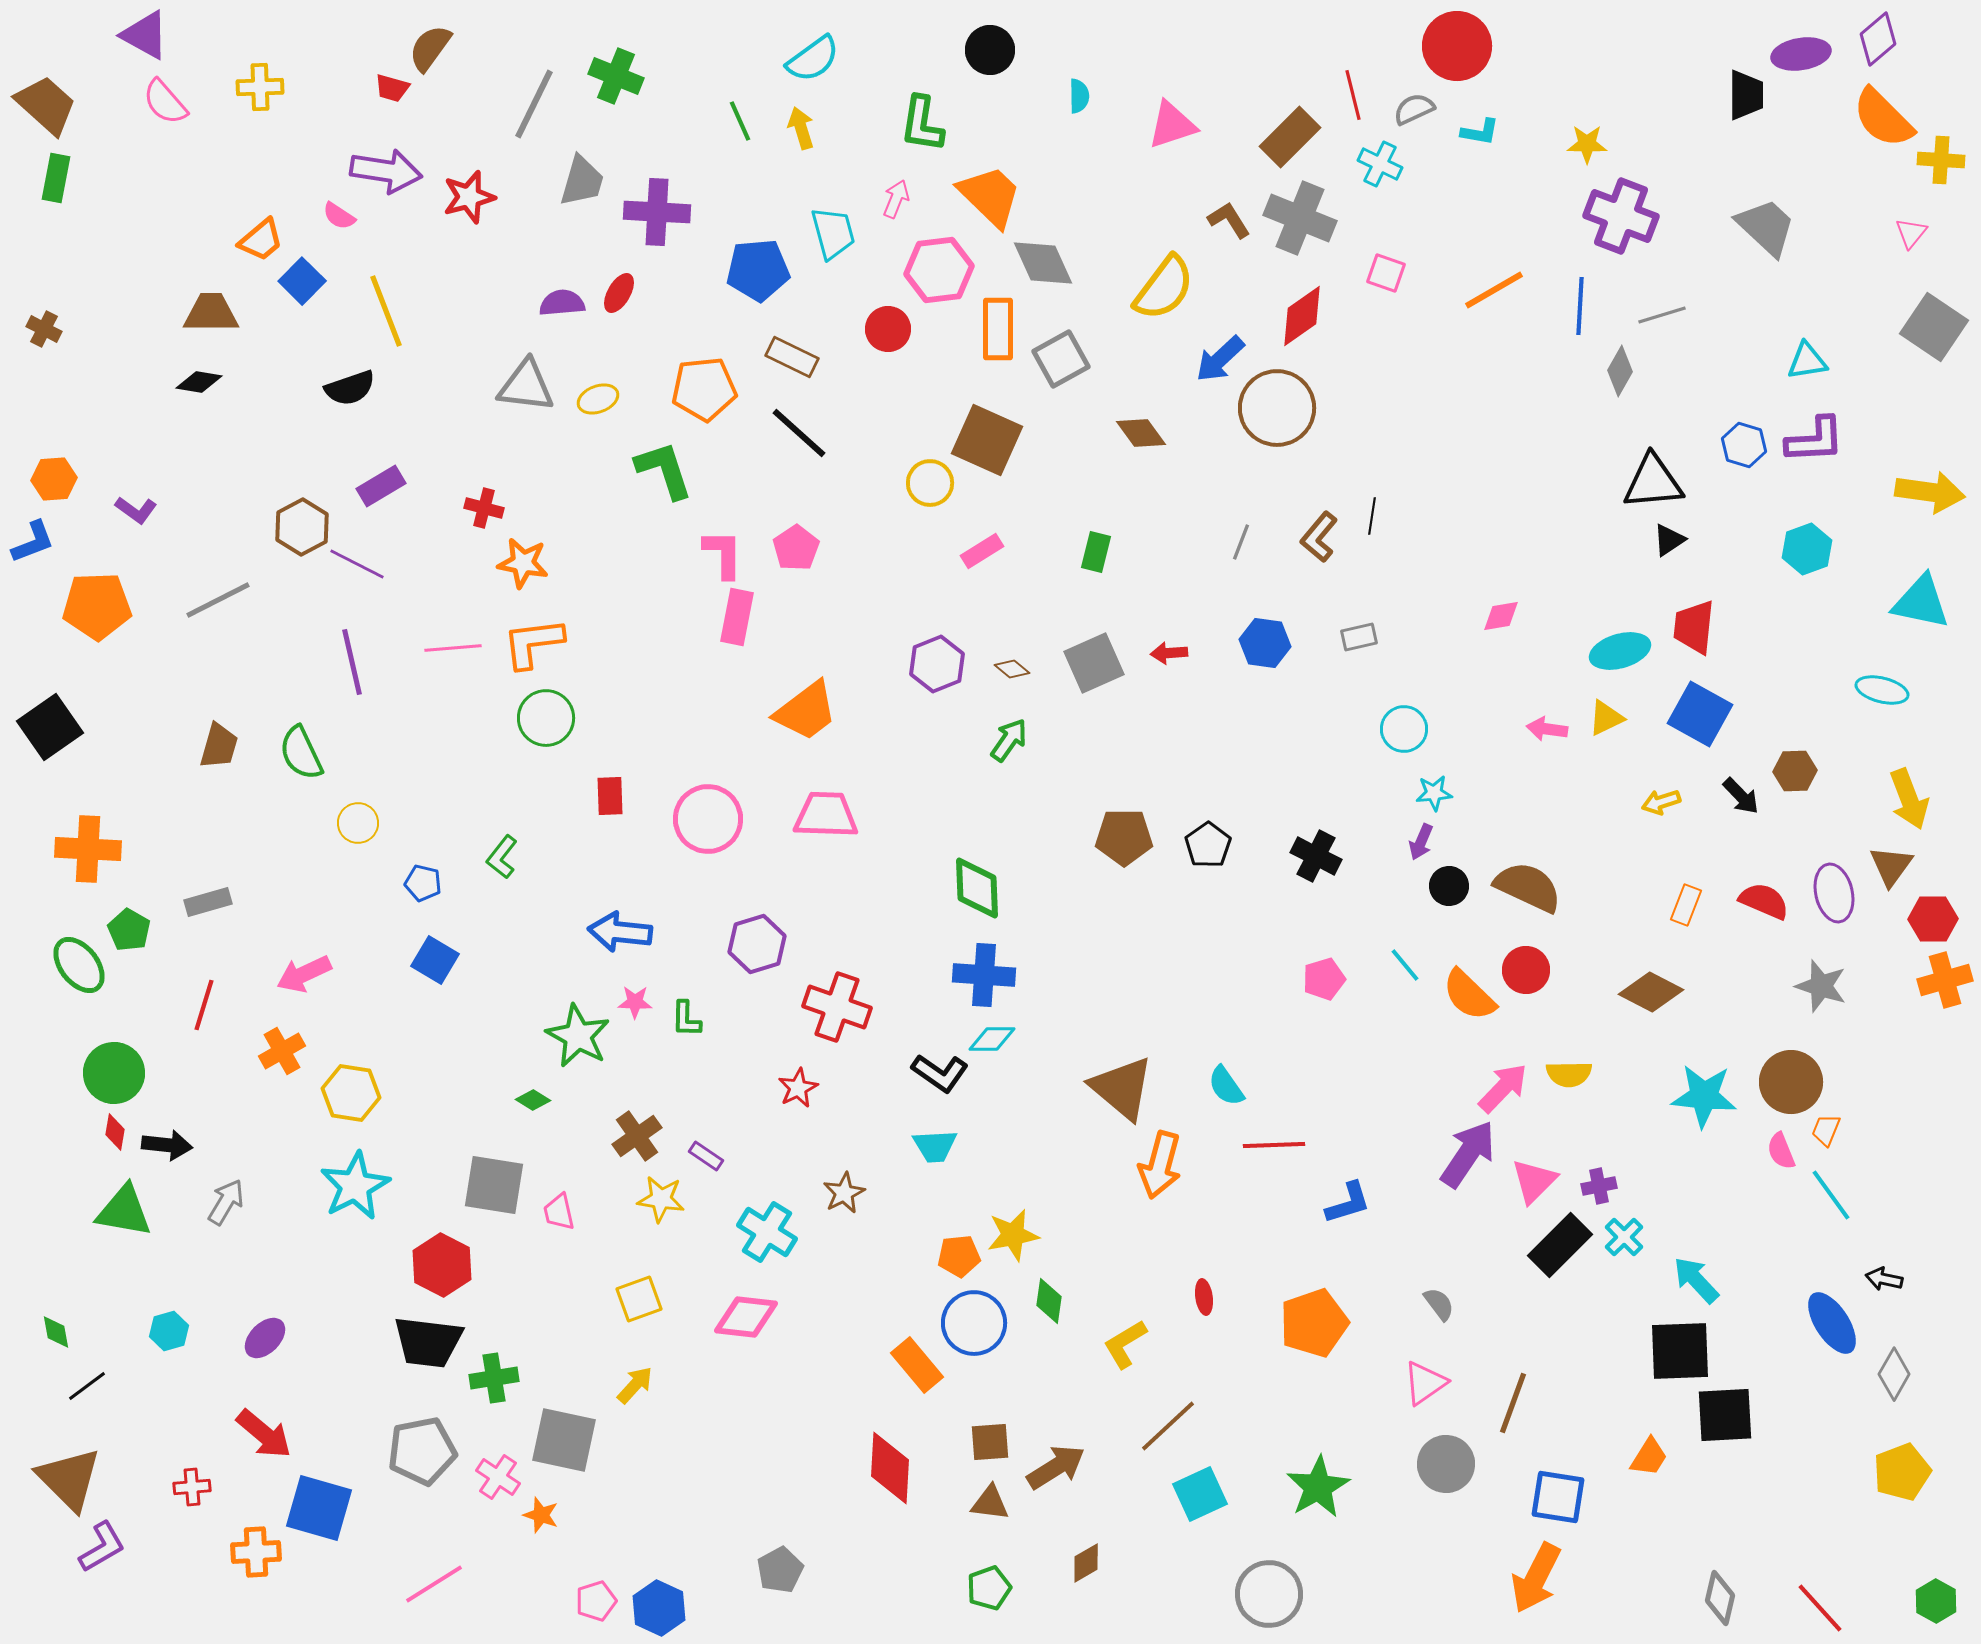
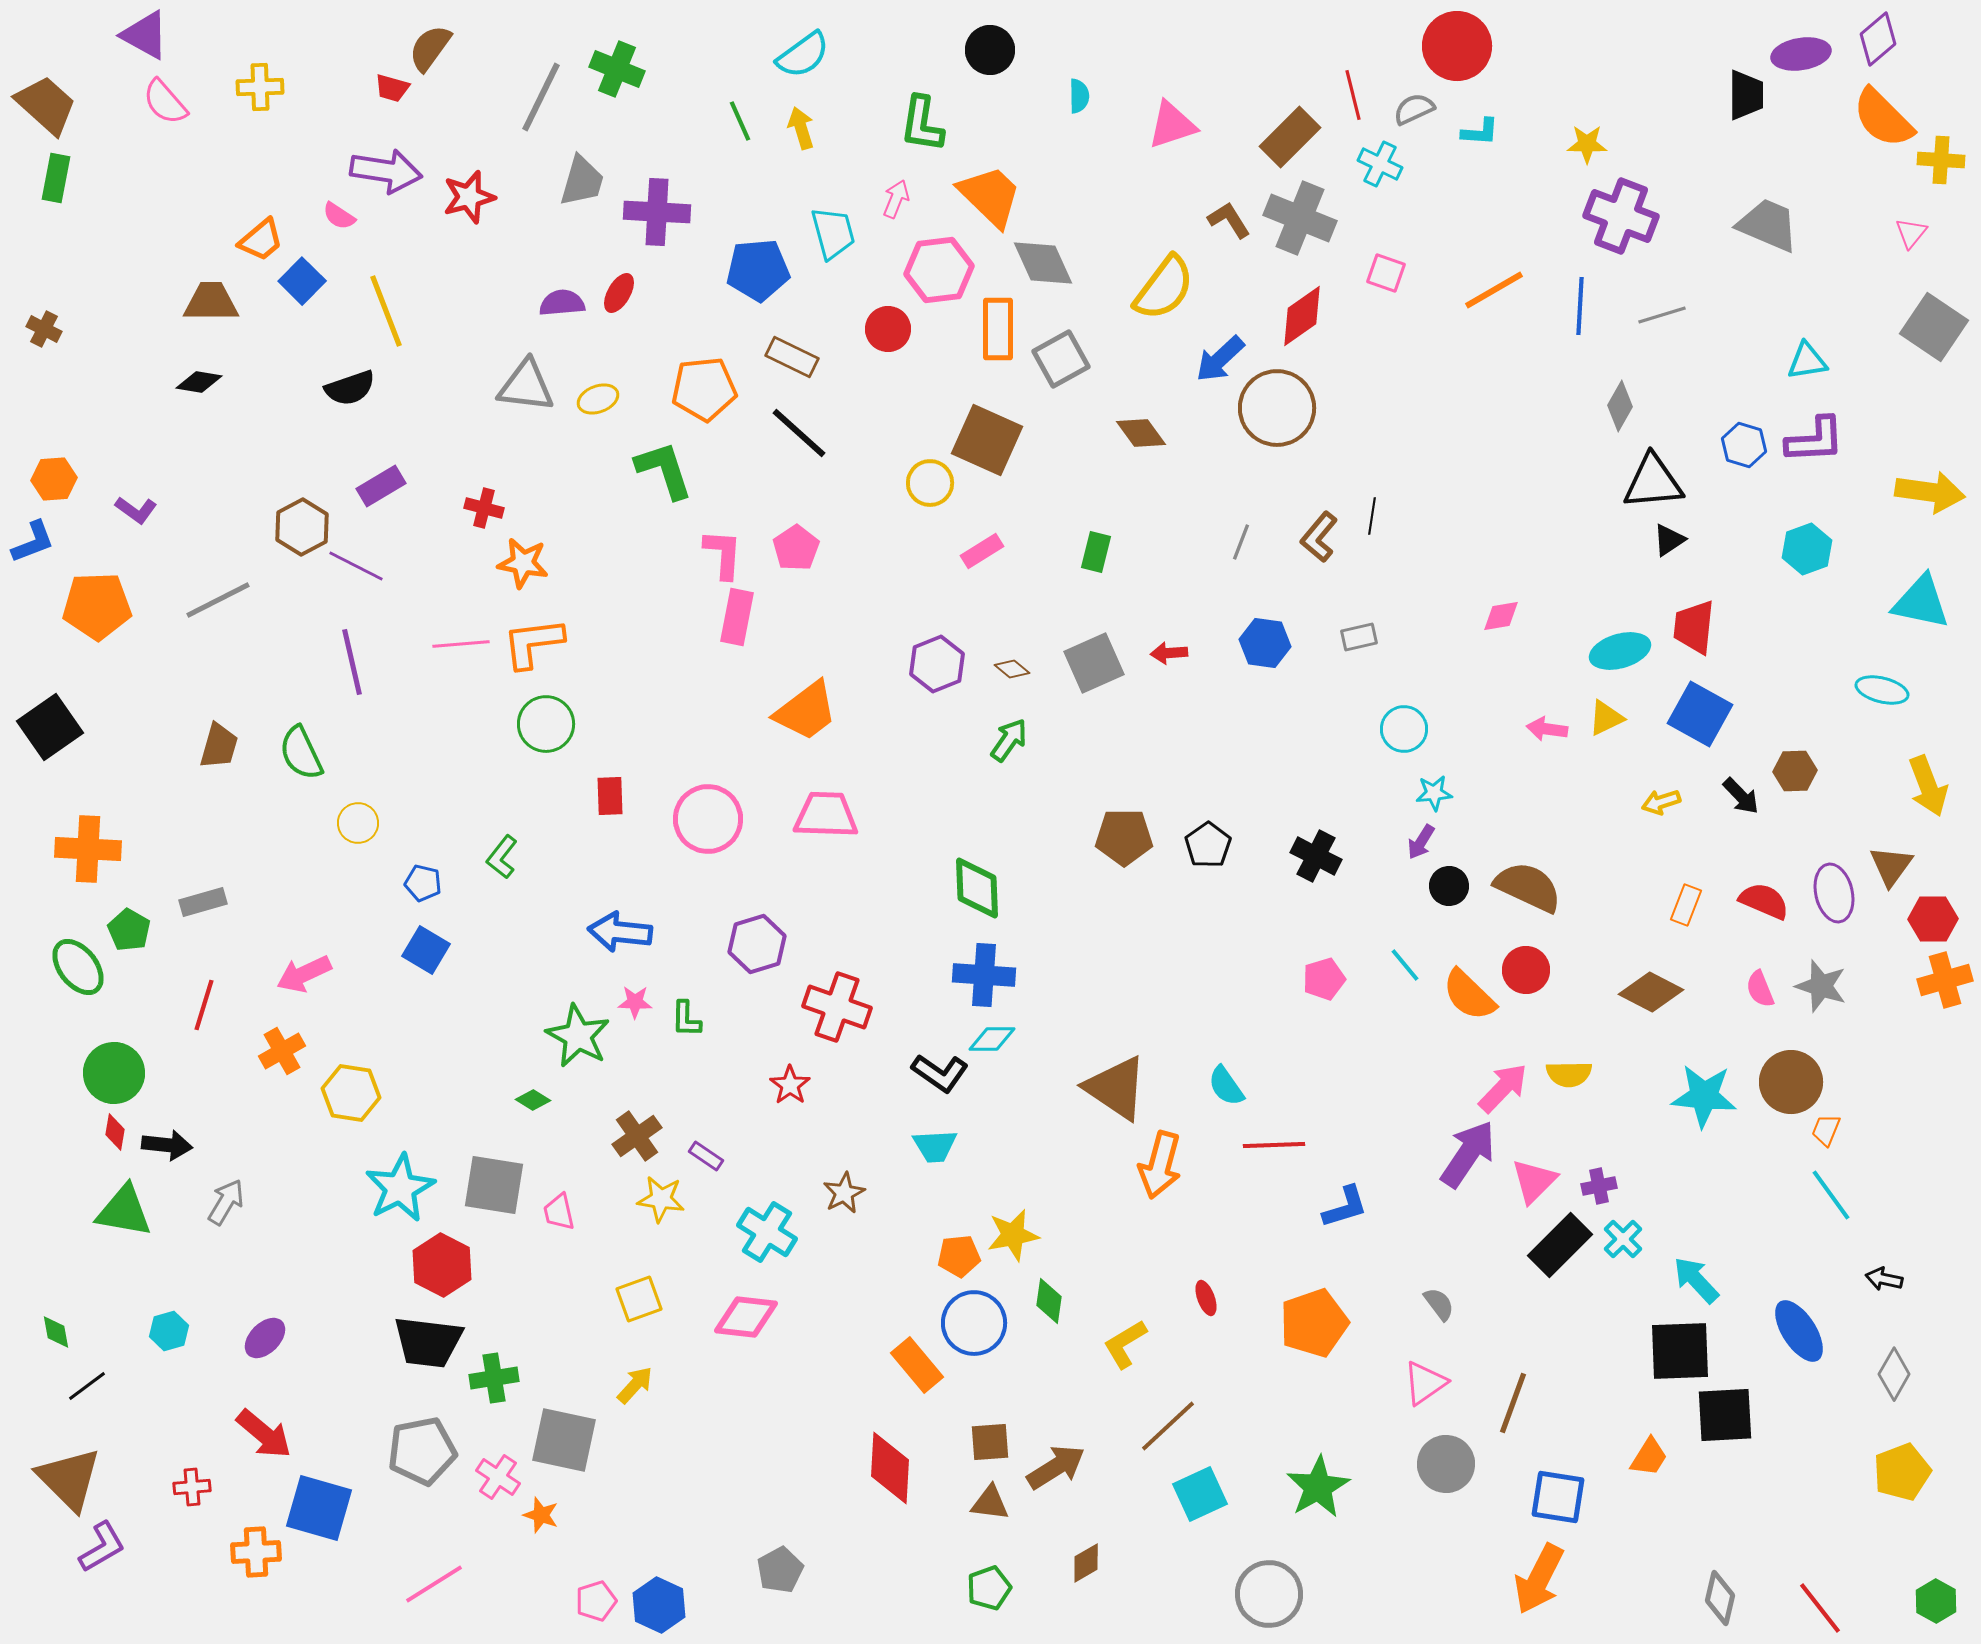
cyan semicircle at (813, 59): moved 10 px left, 4 px up
green cross at (616, 76): moved 1 px right, 7 px up
gray line at (534, 104): moved 7 px right, 7 px up
cyan L-shape at (1480, 132): rotated 6 degrees counterclockwise
gray trapezoid at (1766, 227): moved 2 px right, 2 px up; rotated 20 degrees counterclockwise
brown trapezoid at (211, 313): moved 11 px up
gray diamond at (1620, 371): moved 35 px down
pink L-shape at (723, 554): rotated 4 degrees clockwise
purple line at (357, 564): moved 1 px left, 2 px down
pink line at (453, 648): moved 8 px right, 4 px up
green circle at (546, 718): moved 6 px down
yellow arrow at (1909, 799): moved 19 px right, 13 px up
purple arrow at (1421, 842): rotated 9 degrees clockwise
gray rectangle at (208, 902): moved 5 px left
blue square at (435, 960): moved 9 px left, 10 px up
green ellipse at (79, 965): moved 1 px left, 2 px down
red star at (798, 1088): moved 8 px left, 3 px up; rotated 9 degrees counterclockwise
brown triangle at (1122, 1088): moved 6 px left; rotated 6 degrees counterclockwise
pink semicircle at (1781, 1151): moved 21 px left, 162 px up
cyan star at (355, 1186): moved 45 px right, 2 px down
blue L-shape at (1348, 1203): moved 3 px left, 4 px down
cyan cross at (1624, 1237): moved 1 px left, 2 px down
red ellipse at (1204, 1297): moved 2 px right, 1 px down; rotated 12 degrees counterclockwise
blue ellipse at (1832, 1323): moved 33 px left, 8 px down
orange arrow at (1536, 1578): moved 3 px right, 1 px down
blue hexagon at (659, 1608): moved 3 px up
red line at (1820, 1608): rotated 4 degrees clockwise
